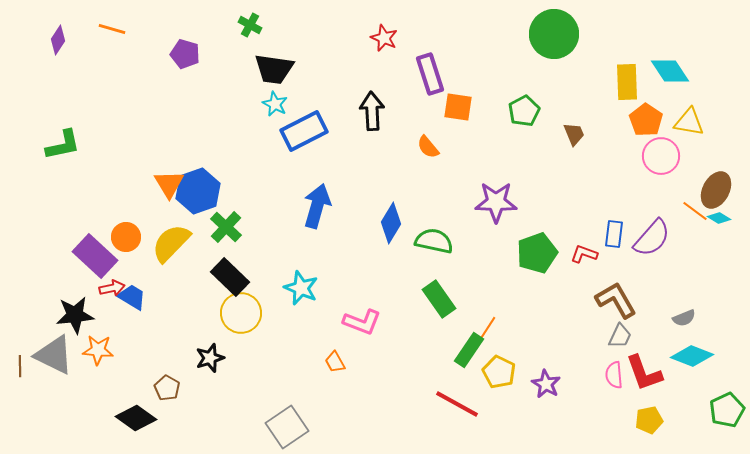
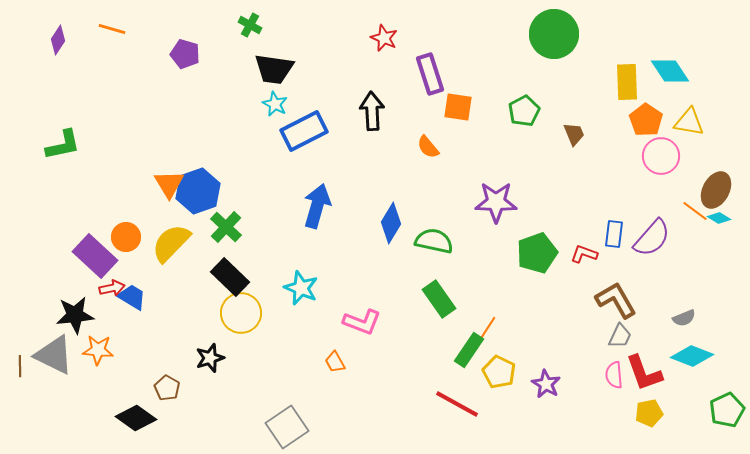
yellow pentagon at (649, 420): moved 7 px up
